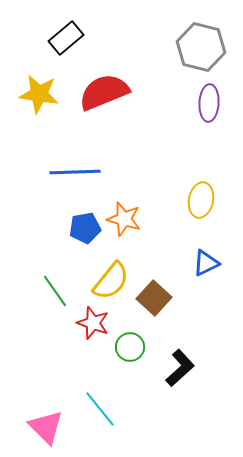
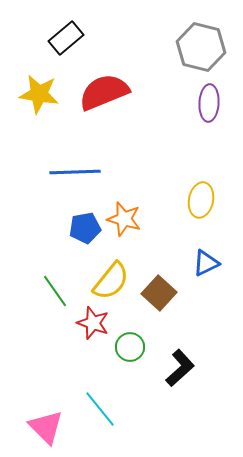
brown square: moved 5 px right, 5 px up
